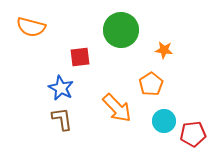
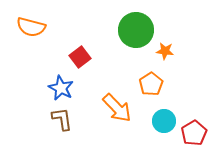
green circle: moved 15 px right
orange star: moved 1 px right, 1 px down
red square: rotated 30 degrees counterclockwise
red pentagon: moved 1 px right, 1 px up; rotated 25 degrees counterclockwise
